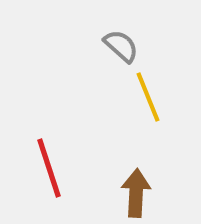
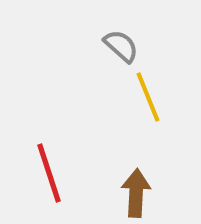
red line: moved 5 px down
